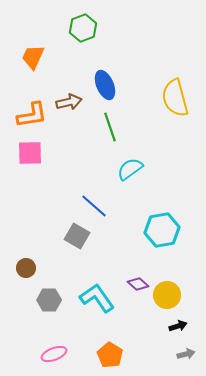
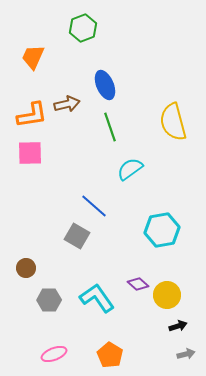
yellow semicircle: moved 2 px left, 24 px down
brown arrow: moved 2 px left, 2 px down
